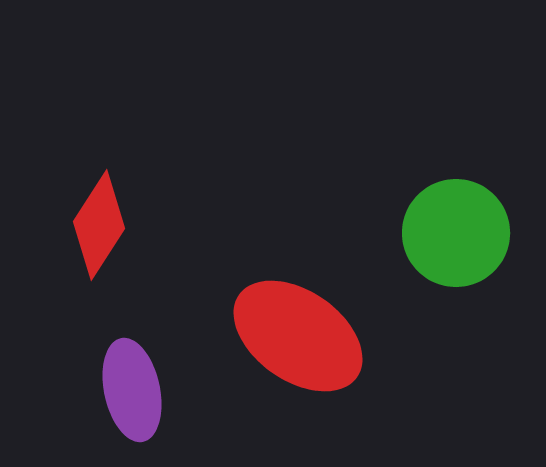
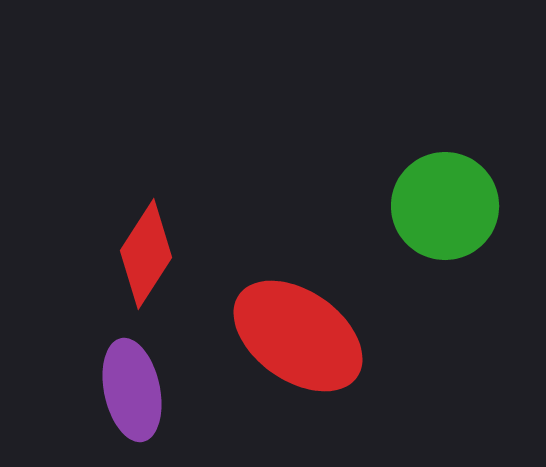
red diamond: moved 47 px right, 29 px down
green circle: moved 11 px left, 27 px up
